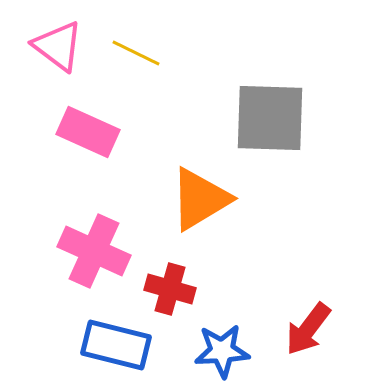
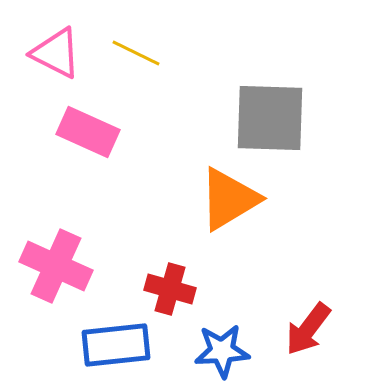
pink triangle: moved 2 px left, 7 px down; rotated 10 degrees counterclockwise
orange triangle: moved 29 px right
pink cross: moved 38 px left, 15 px down
blue rectangle: rotated 20 degrees counterclockwise
